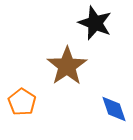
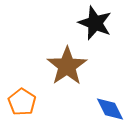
blue diamond: moved 4 px left; rotated 8 degrees counterclockwise
